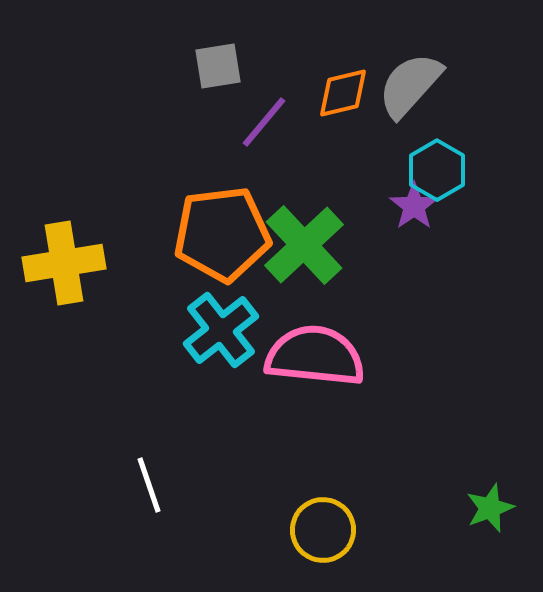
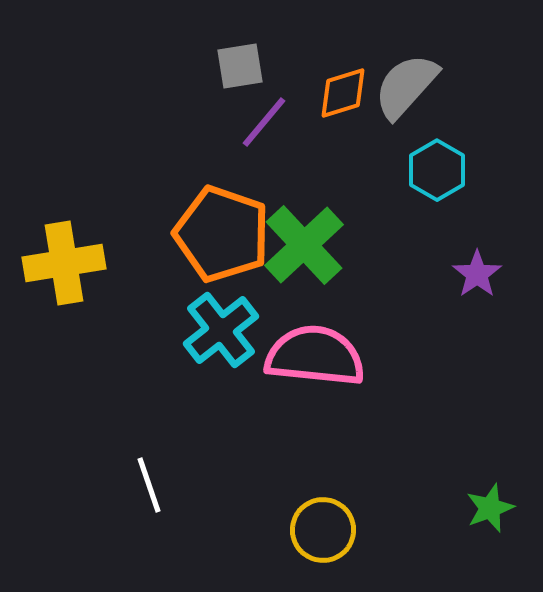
gray square: moved 22 px right
gray semicircle: moved 4 px left, 1 px down
orange diamond: rotated 4 degrees counterclockwise
purple star: moved 63 px right, 68 px down
orange pentagon: rotated 26 degrees clockwise
